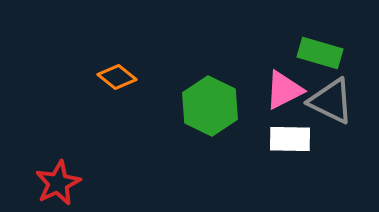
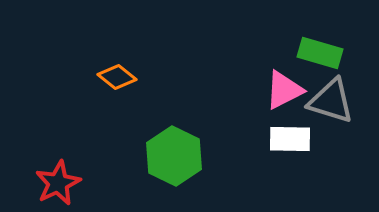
gray triangle: rotated 9 degrees counterclockwise
green hexagon: moved 36 px left, 50 px down
